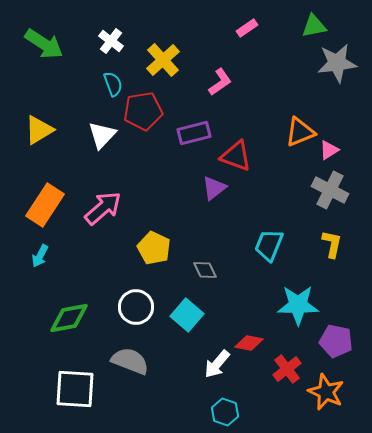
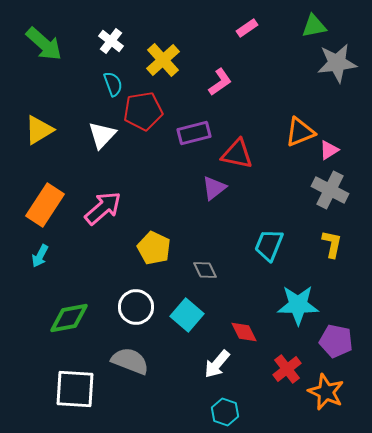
green arrow: rotated 9 degrees clockwise
red triangle: moved 1 px right, 2 px up; rotated 8 degrees counterclockwise
red diamond: moved 5 px left, 11 px up; rotated 52 degrees clockwise
